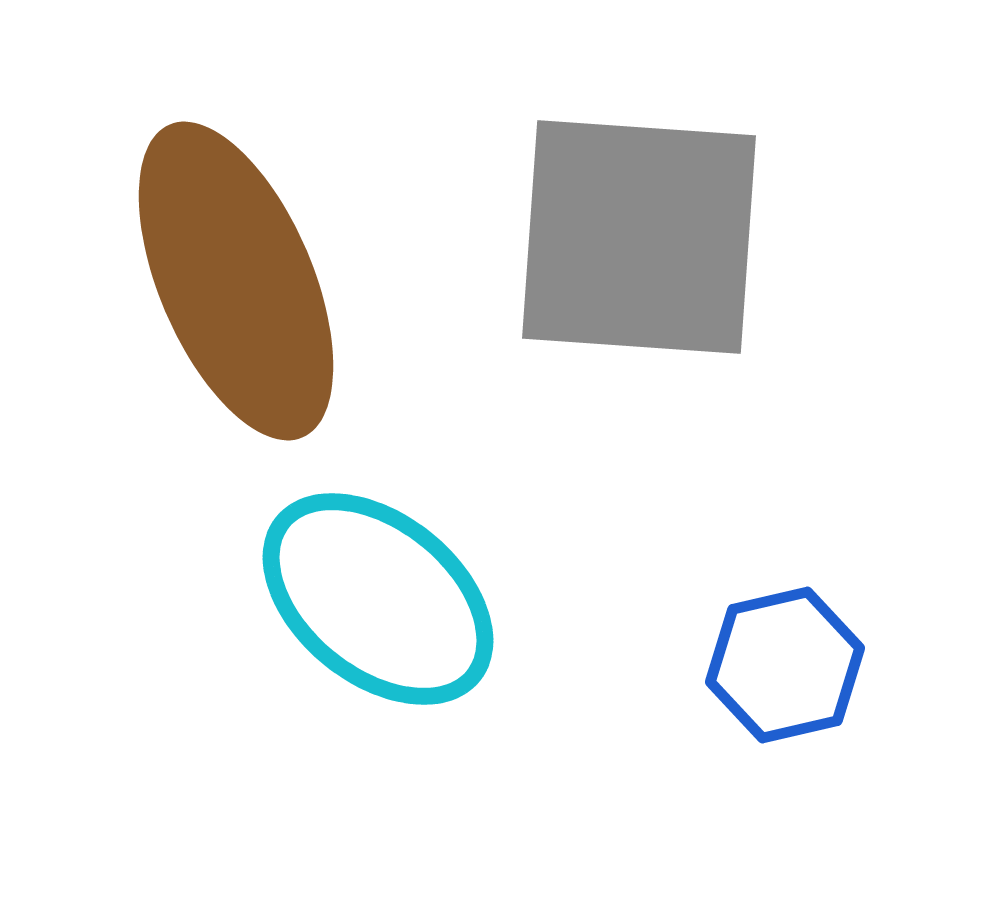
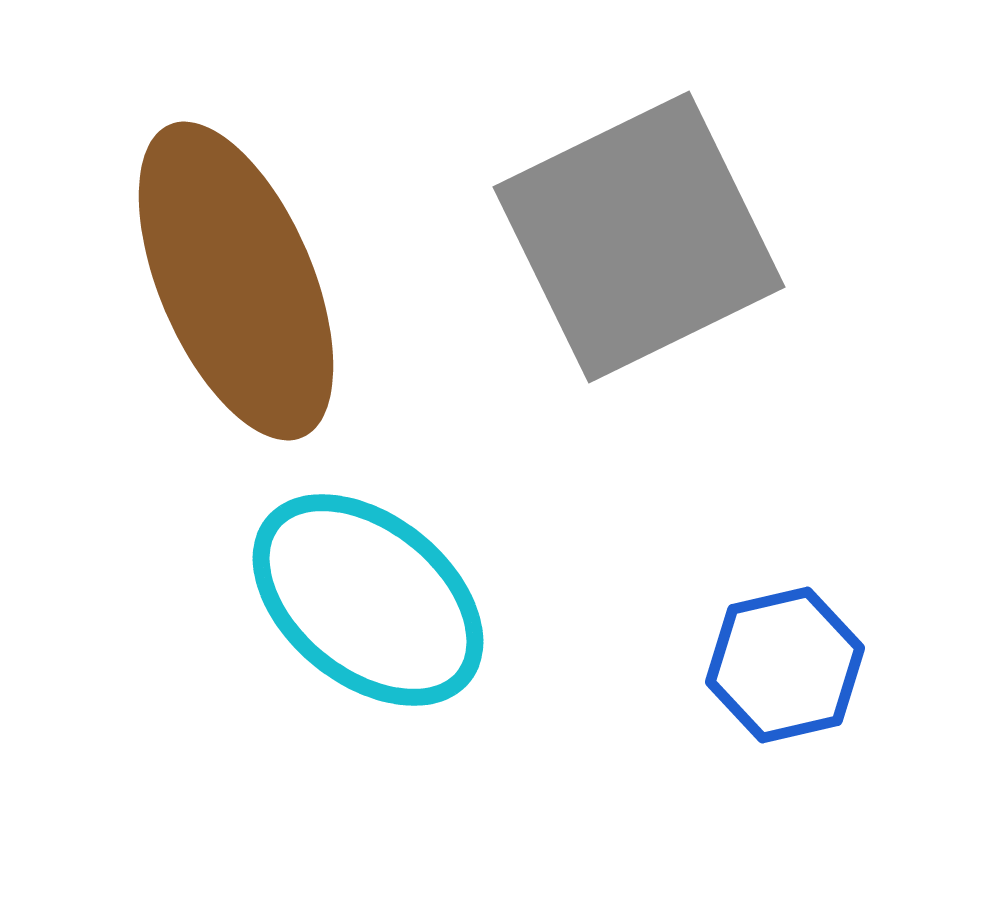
gray square: rotated 30 degrees counterclockwise
cyan ellipse: moved 10 px left, 1 px down
